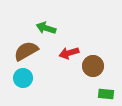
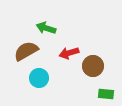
cyan circle: moved 16 px right
